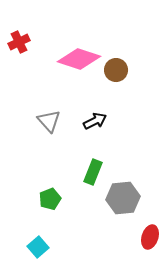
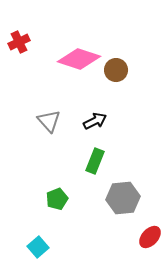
green rectangle: moved 2 px right, 11 px up
green pentagon: moved 7 px right
red ellipse: rotated 25 degrees clockwise
